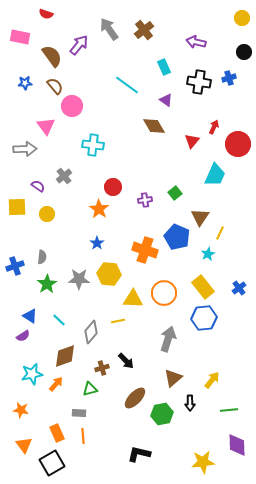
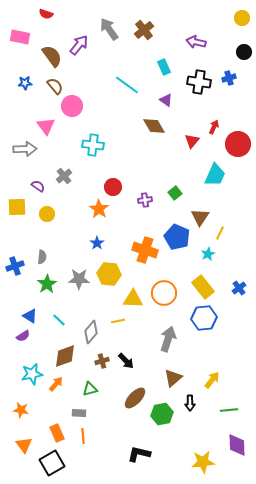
brown cross at (102, 368): moved 7 px up
